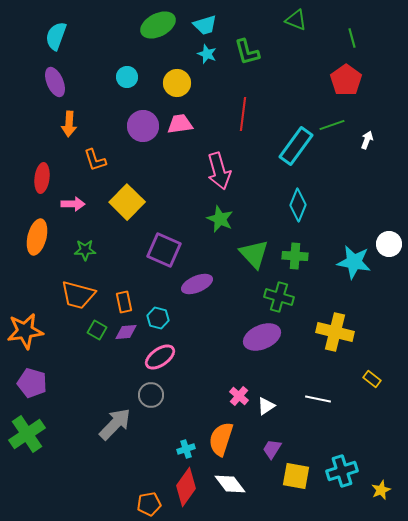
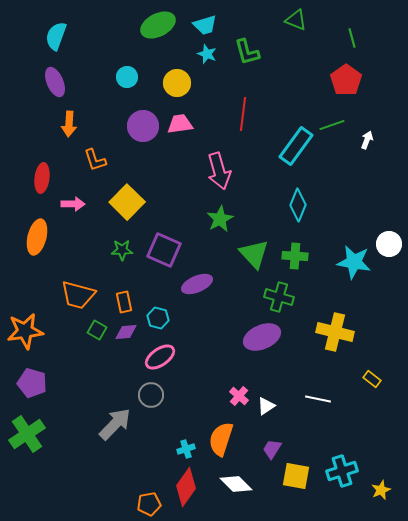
green star at (220, 219): rotated 20 degrees clockwise
green star at (85, 250): moved 37 px right
white diamond at (230, 484): moved 6 px right; rotated 8 degrees counterclockwise
